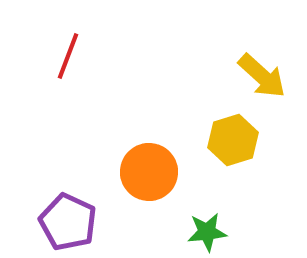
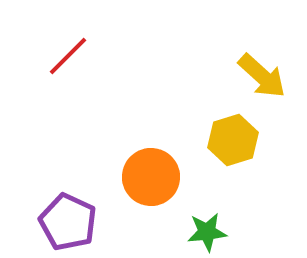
red line: rotated 24 degrees clockwise
orange circle: moved 2 px right, 5 px down
